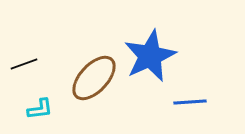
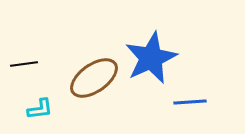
blue star: moved 1 px right, 2 px down
black line: rotated 12 degrees clockwise
brown ellipse: rotated 12 degrees clockwise
